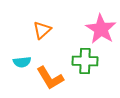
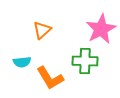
pink star: rotated 12 degrees clockwise
